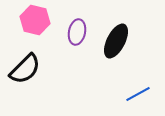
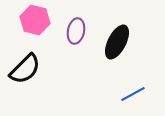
purple ellipse: moved 1 px left, 1 px up
black ellipse: moved 1 px right, 1 px down
blue line: moved 5 px left
